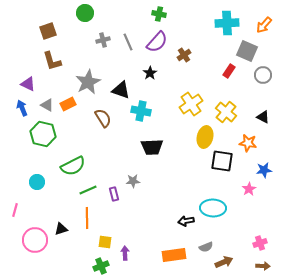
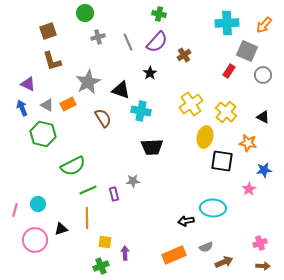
gray cross at (103, 40): moved 5 px left, 3 px up
cyan circle at (37, 182): moved 1 px right, 22 px down
orange rectangle at (174, 255): rotated 15 degrees counterclockwise
